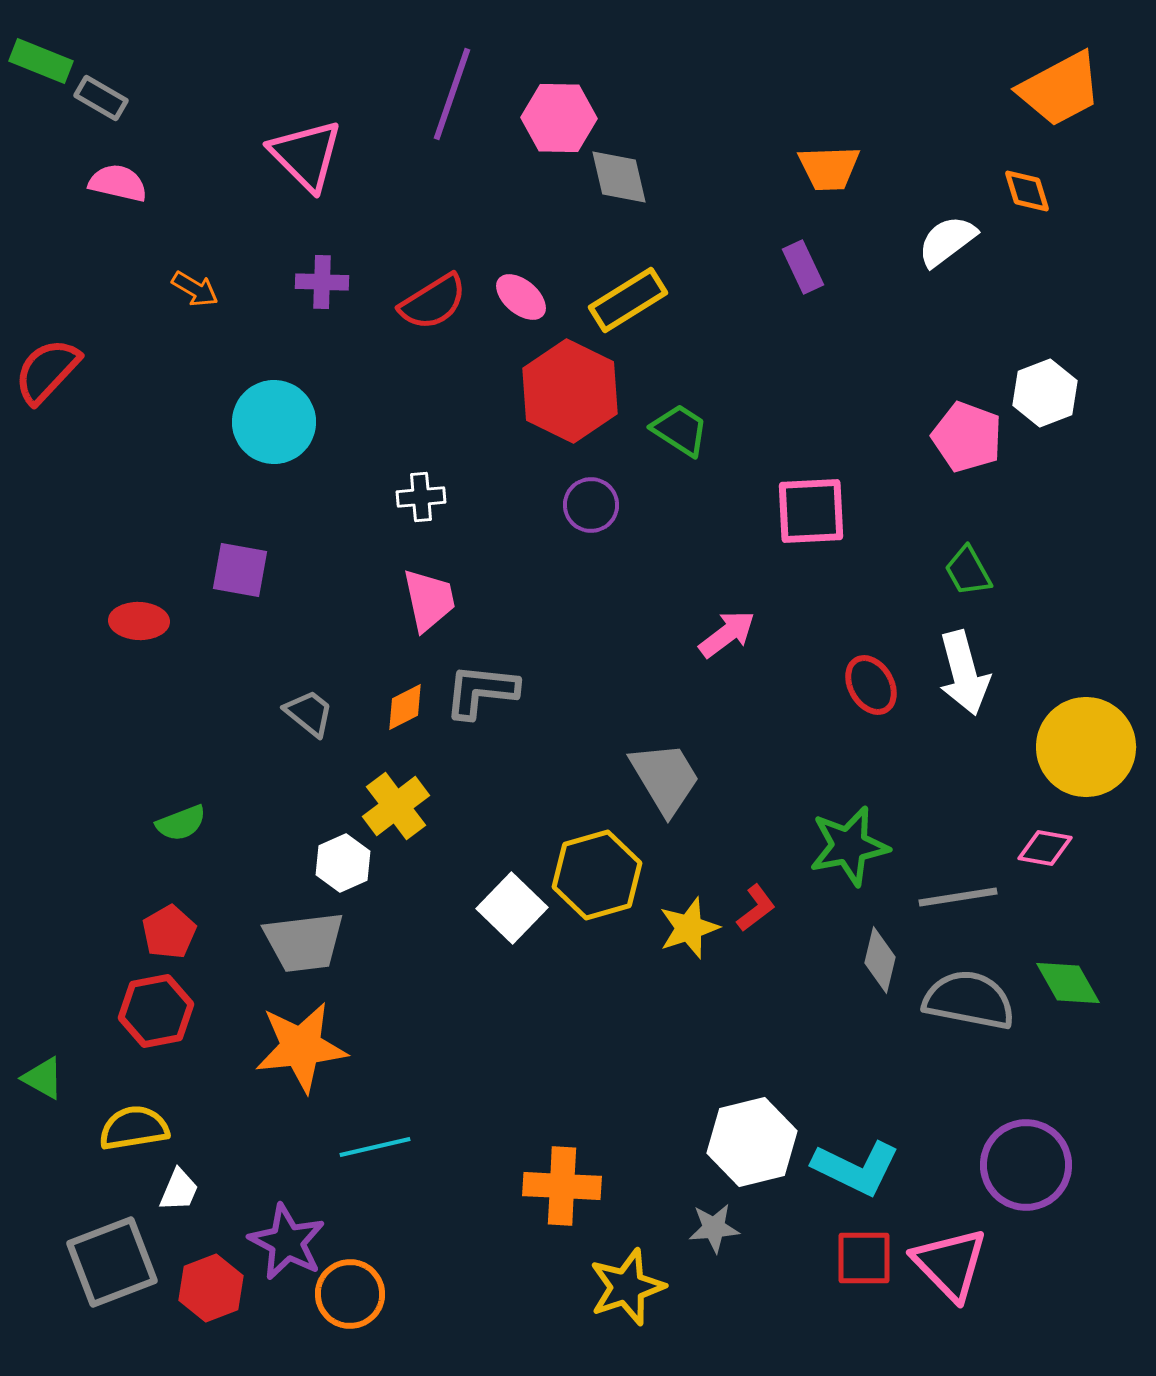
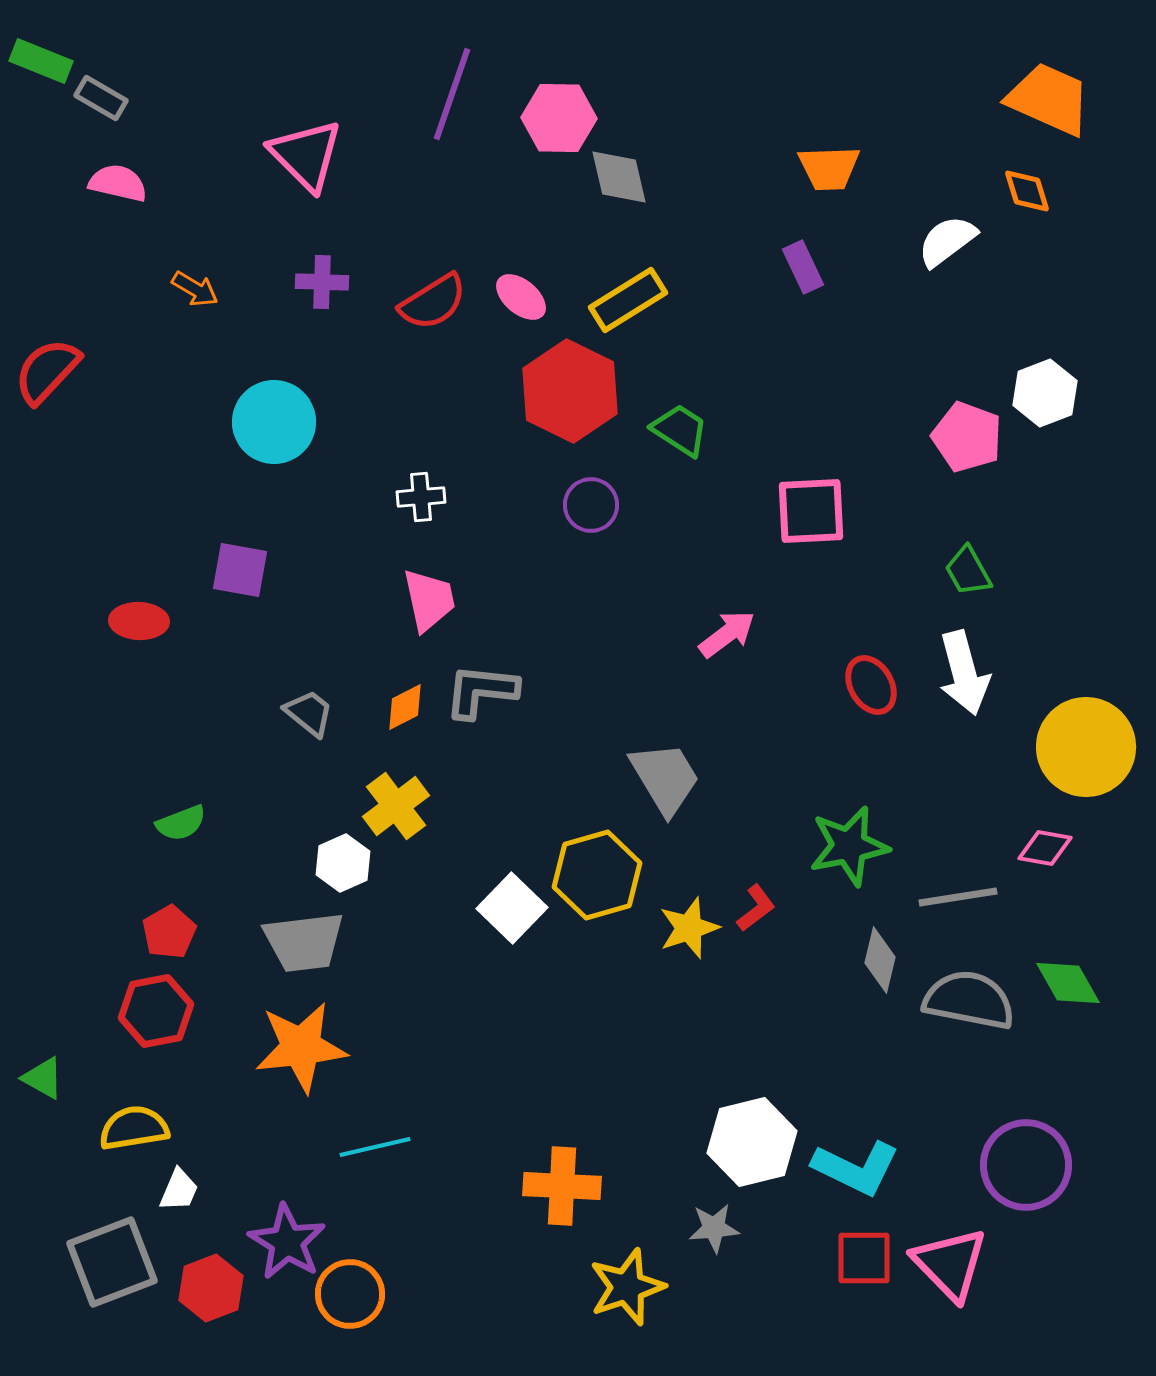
orange trapezoid at (1060, 89): moved 11 px left, 10 px down; rotated 128 degrees counterclockwise
purple star at (287, 1242): rotated 4 degrees clockwise
